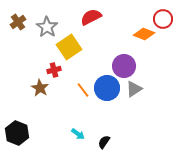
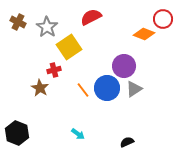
brown cross: rotated 28 degrees counterclockwise
black semicircle: moved 23 px right; rotated 32 degrees clockwise
